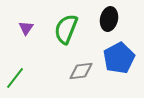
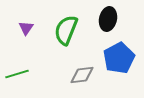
black ellipse: moved 1 px left
green semicircle: moved 1 px down
gray diamond: moved 1 px right, 4 px down
green line: moved 2 px right, 4 px up; rotated 35 degrees clockwise
